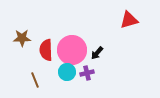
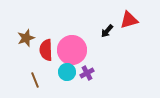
brown star: moved 4 px right; rotated 18 degrees counterclockwise
black arrow: moved 10 px right, 22 px up
purple cross: rotated 16 degrees counterclockwise
